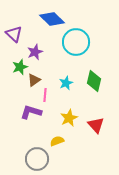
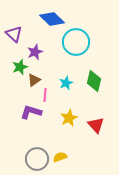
yellow semicircle: moved 3 px right, 16 px down
